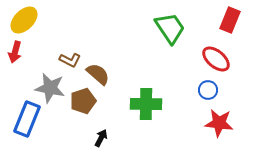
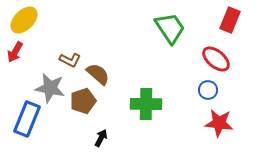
red arrow: rotated 15 degrees clockwise
